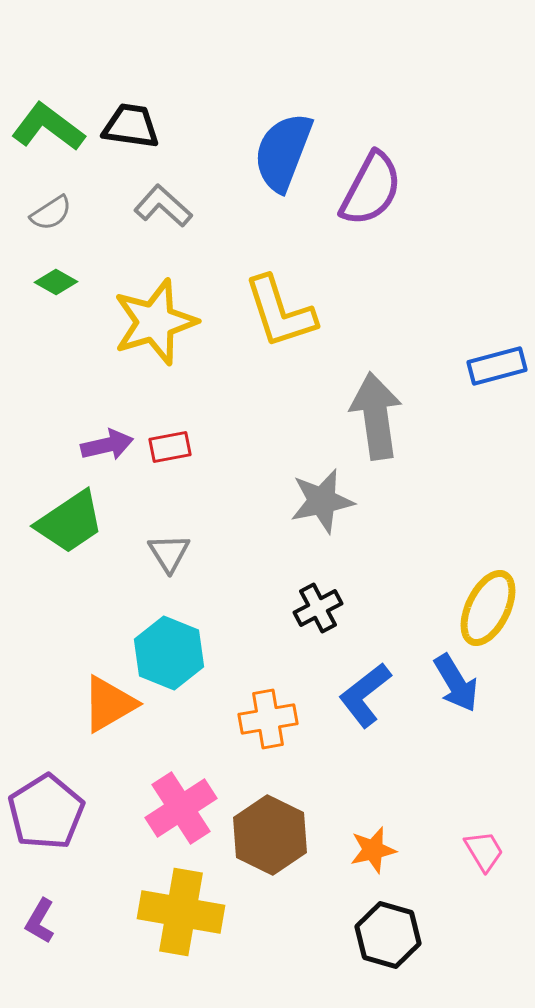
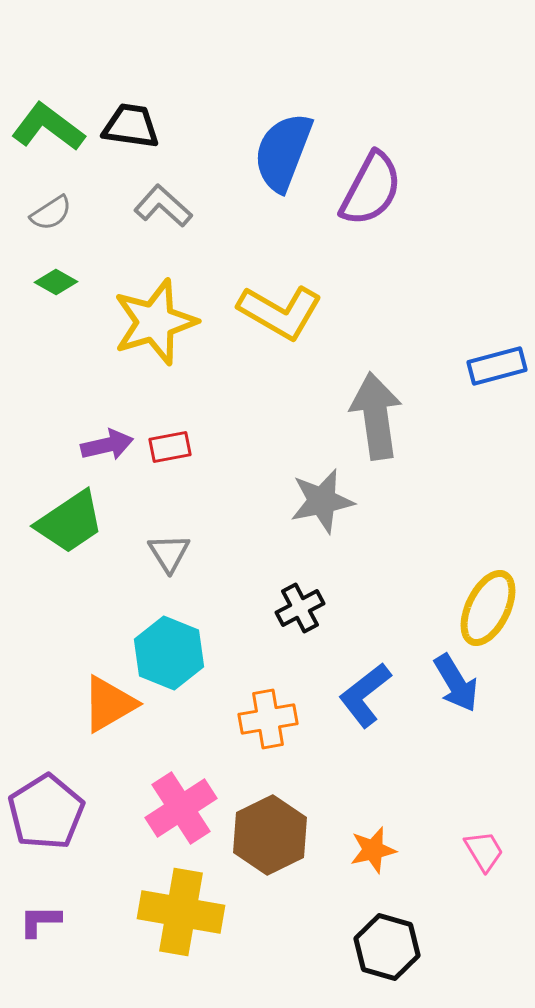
yellow L-shape: rotated 42 degrees counterclockwise
black cross: moved 18 px left
brown hexagon: rotated 8 degrees clockwise
purple L-shape: rotated 60 degrees clockwise
black hexagon: moved 1 px left, 12 px down
